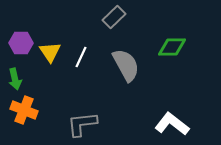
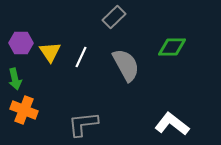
gray L-shape: moved 1 px right
